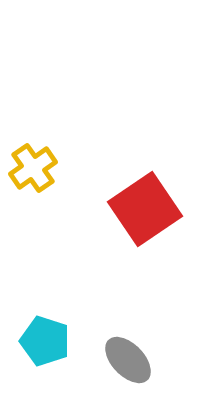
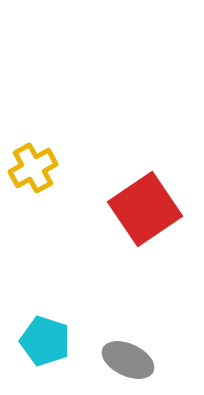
yellow cross: rotated 6 degrees clockwise
gray ellipse: rotated 21 degrees counterclockwise
